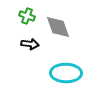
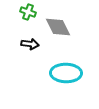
green cross: moved 1 px right, 4 px up
gray diamond: rotated 8 degrees counterclockwise
